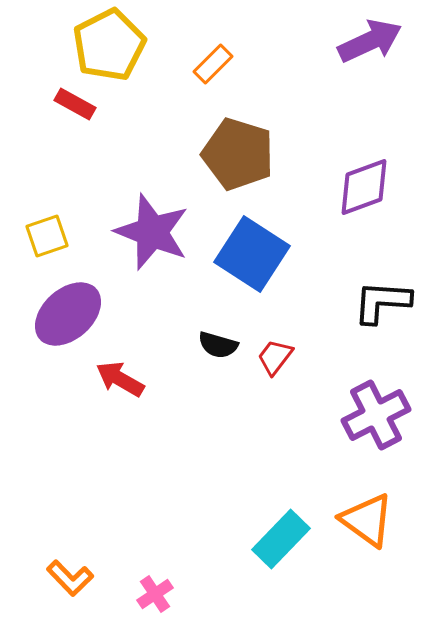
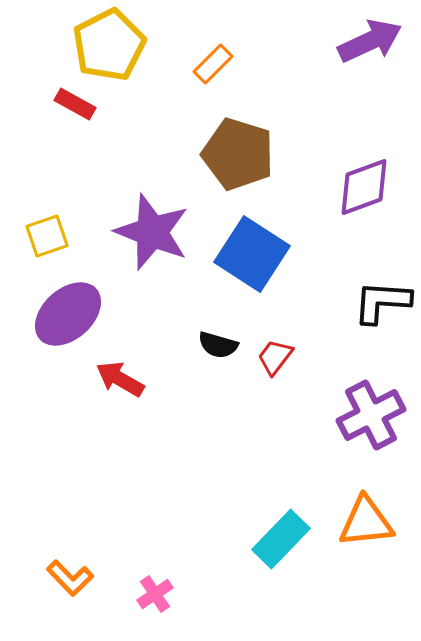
purple cross: moved 5 px left
orange triangle: moved 1 px left, 2 px down; rotated 42 degrees counterclockwise
